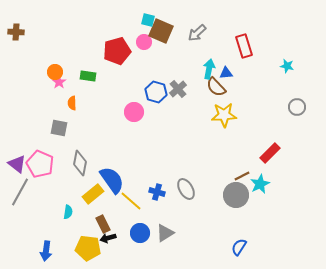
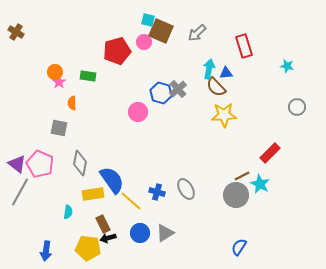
brown cross at (16, 32): rotated 28 degrees clockwise
blue hexagon at (156, 92): moved 5 px right, 1 px down
pink circle at (134, 112): moved 4 px right
cyan star at (260, 184): rotated 18 degrees counterclockwise
yellow rectangle at (93, 194): rotated 30 degrees clockwise
